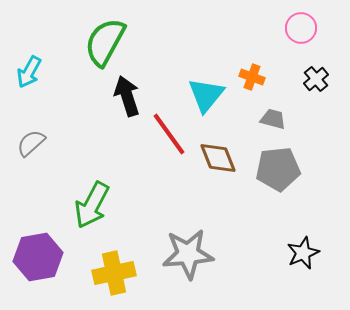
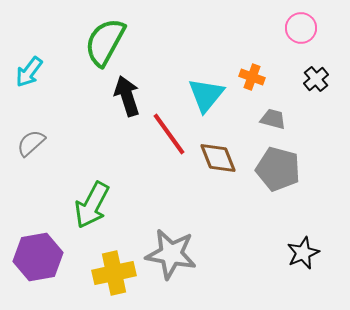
cyan arrow: rotated 8 degrees clockwise
gray pentagon: rotated 21 degrees clockwise
gray star: moved 17 px left; rotated 15 degrees clockwise
